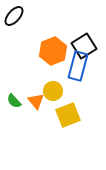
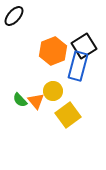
green semicircle: moved 6 px right, 1 px up
yellow square: rotated 15 degrees counterclockwise
